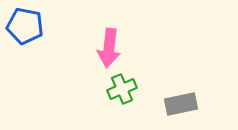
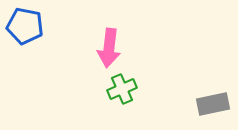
gray rectangle: moved 32 px right
